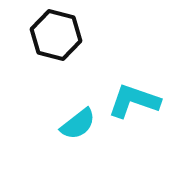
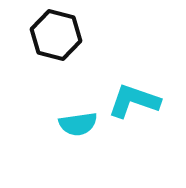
cyan semicircle: rotated 30 degrees clockwise
